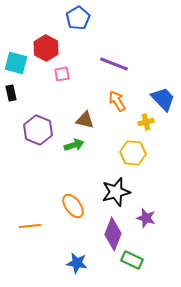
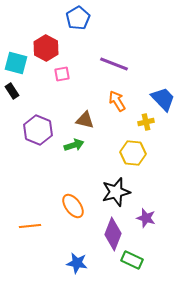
black rectangle: moved 1 px right, 2 px up; rotated 21 degrees counterclockwise
